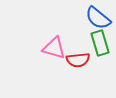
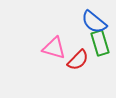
blue semicircle: moved 4 px left, 4 px down
red semicircle: rotated 40 degrees counterclockwise
